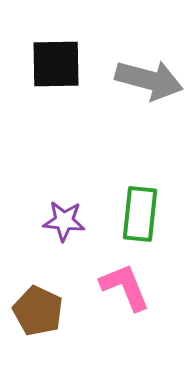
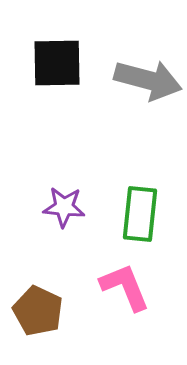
black square: moved 1 px right, 1 px up
gray arrow: moved 1 px left
purple star: moved 14 px up
